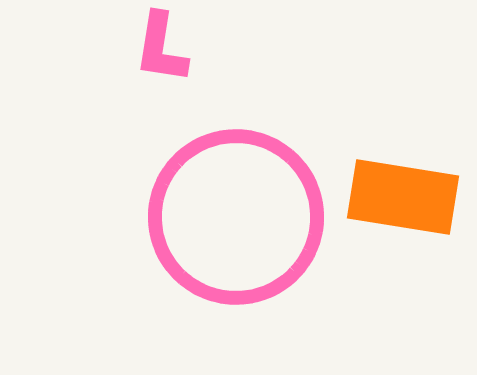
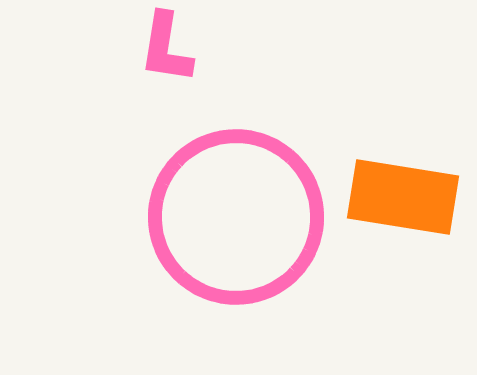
pink L-shape: moved 5 px right
